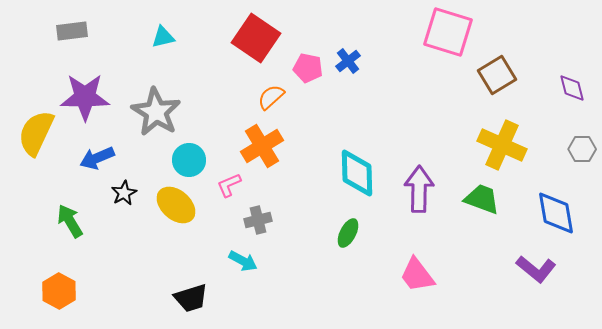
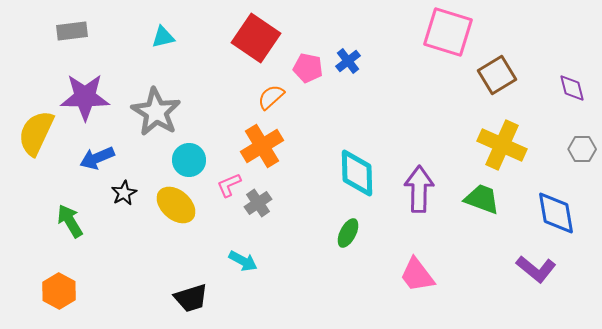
gray cross: moved 17 px up; rotated 20 degrees counterclockwise
